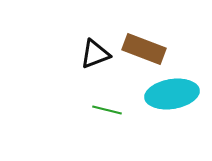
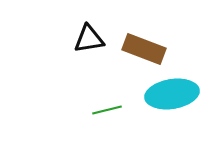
black triangle: moved 6 px left, 15 px up; rotated 12 degrees clockwise
green line: rotated 28 degrees counterclockwise
